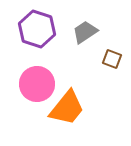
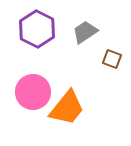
purple hexagon: rotated 9 degrees clockwise
pink circle: moved 4 px left, 8 px down
